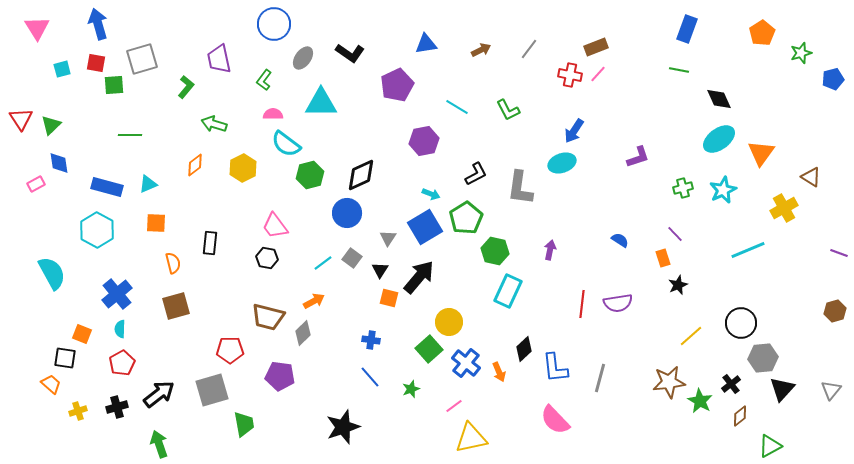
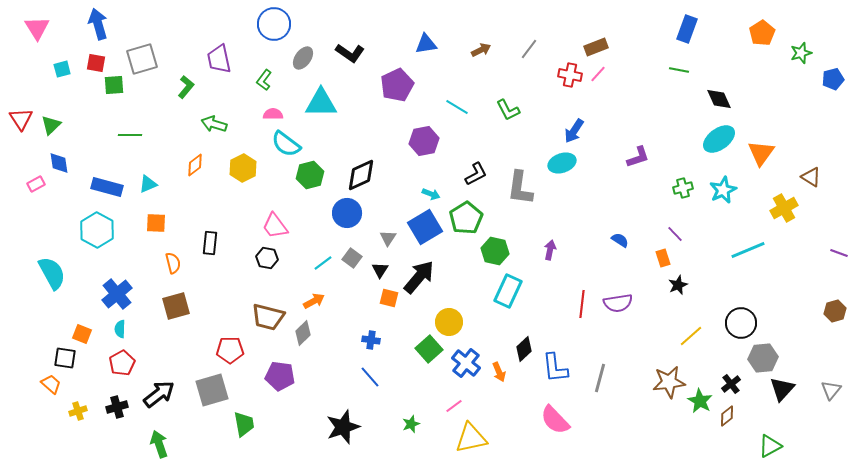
green star at (411, 389): moved 35 px down
brown diamond at (740, 416): moved 13 px left
